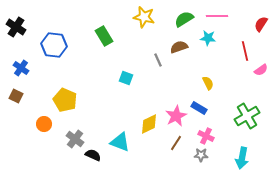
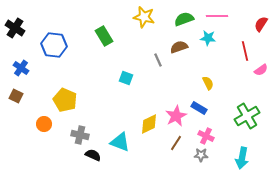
green semicircle: rotated 12 degrees clockwise
black cross: moved 1 px left, 1 px down
gray cross: moved 5 px right, 4 px up; rotated 24 degrees counterclockwise
